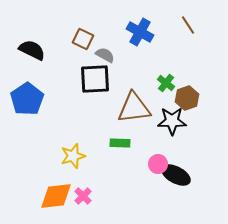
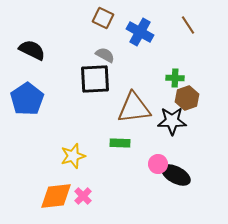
brown square: moved 20 px right, 21 px up
green cross: moved 9 px right, 5 px up; rotated 36 degrees counterclockwise
